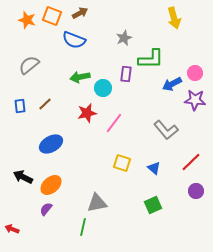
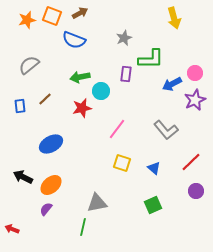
orange star: rotated 30 degrees counterclockwise
cyan circle: moved 2 px left, 3 px down
purple star: rotated 30 degrees counterclockwise
brown line: moved 5 px up
red star: moved 5 px left, 5 px up
pink line: moved 3 px right, 6 px down
